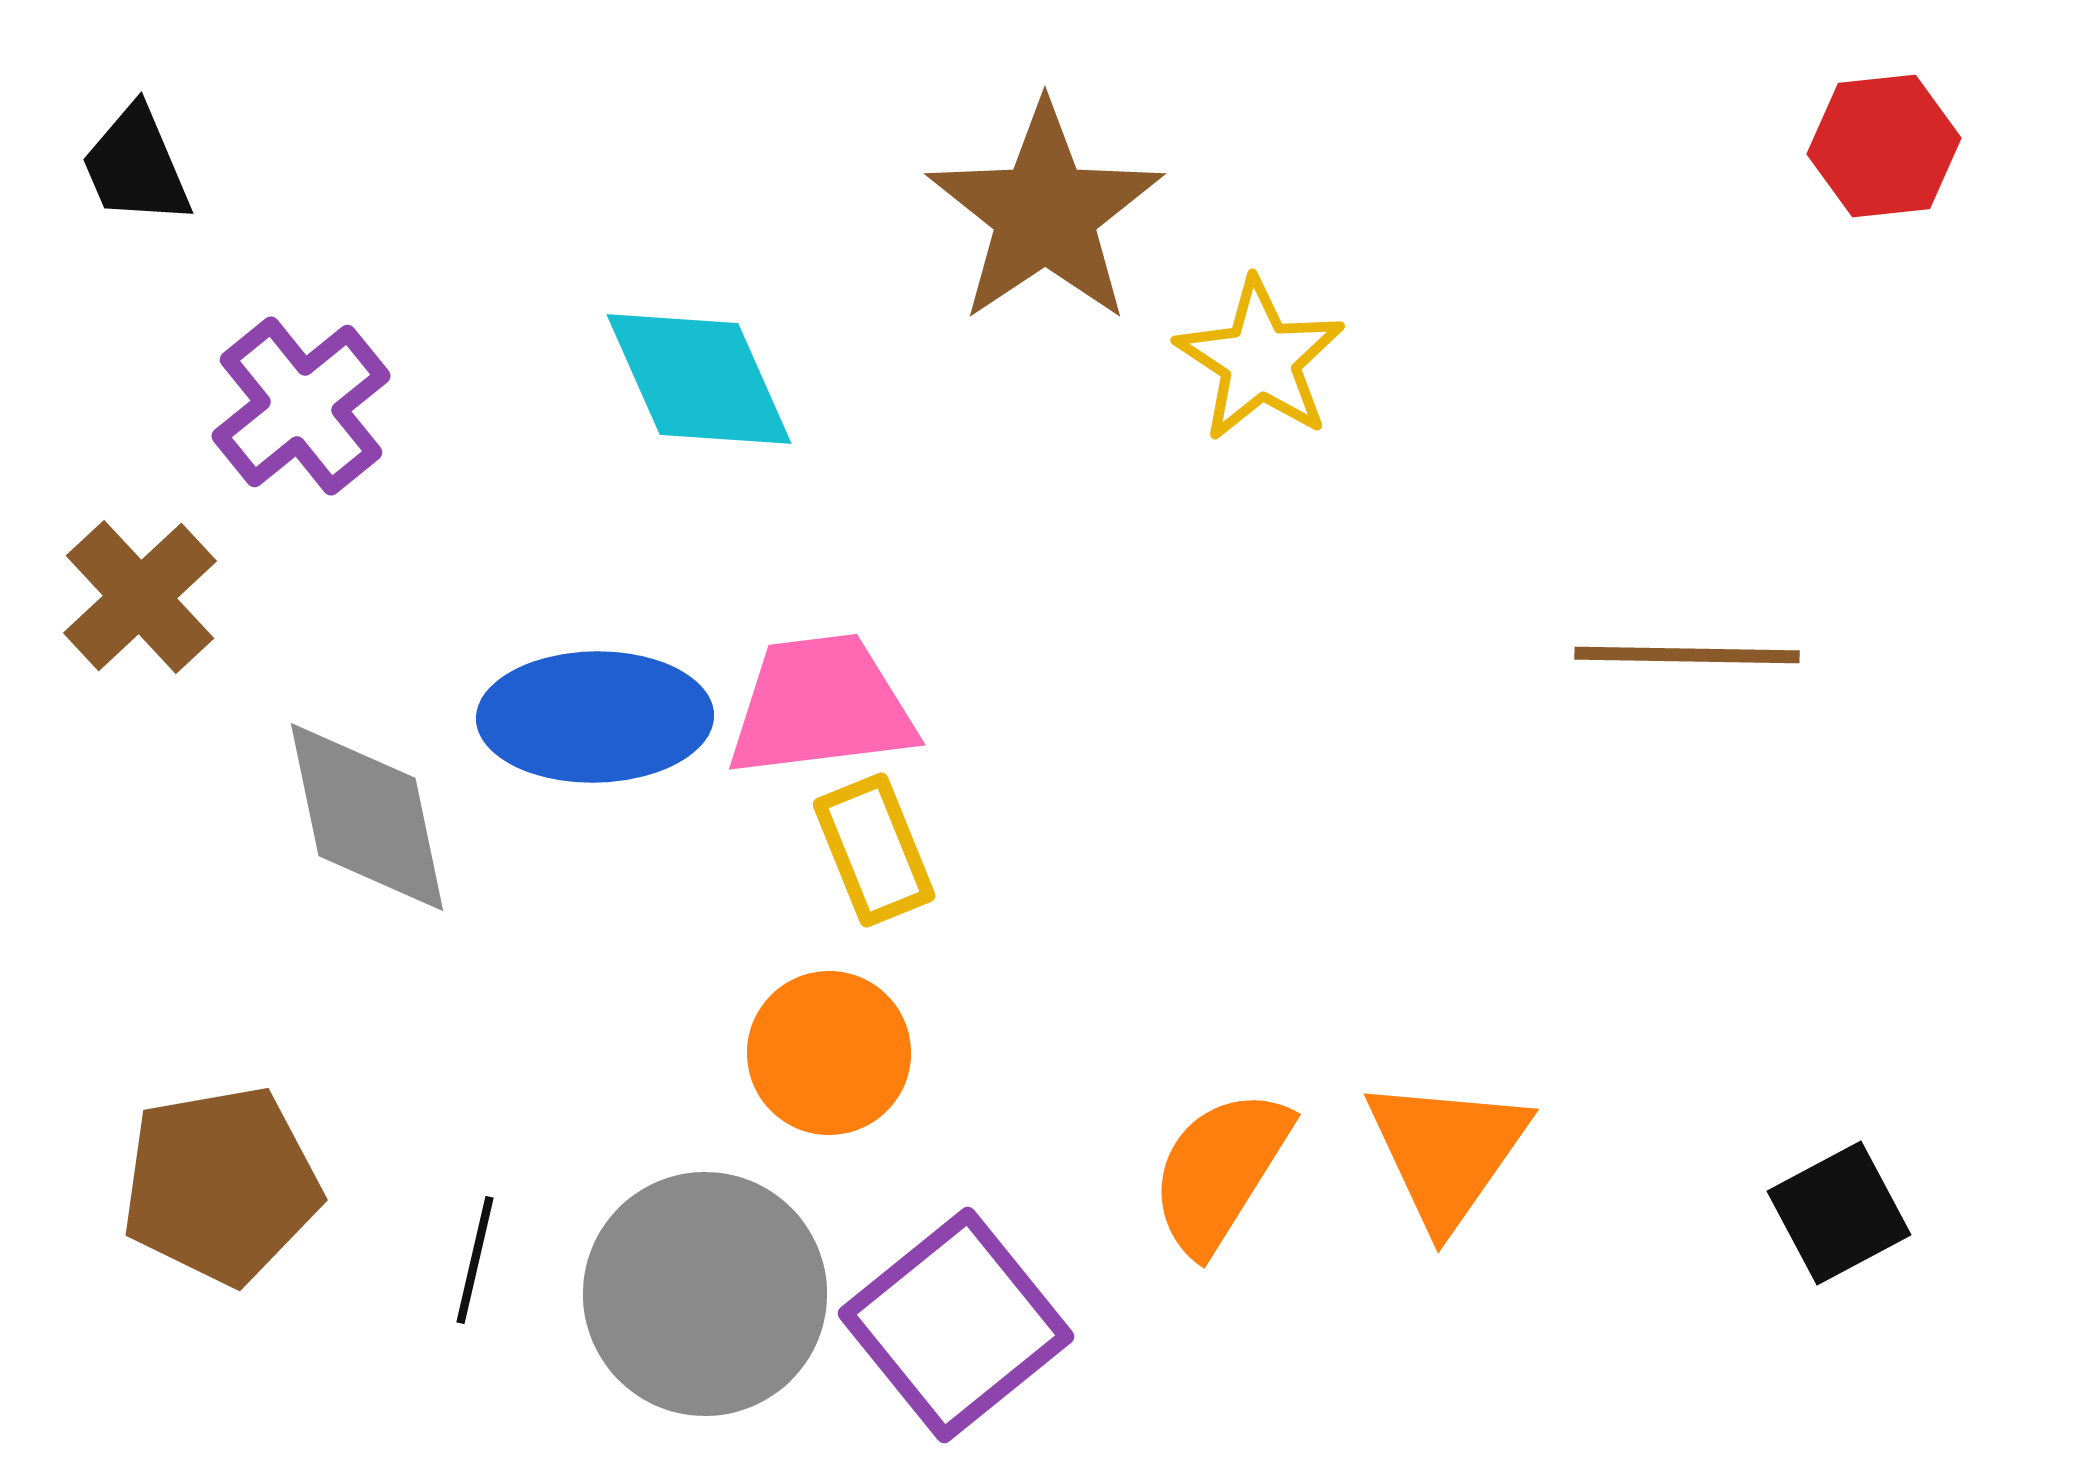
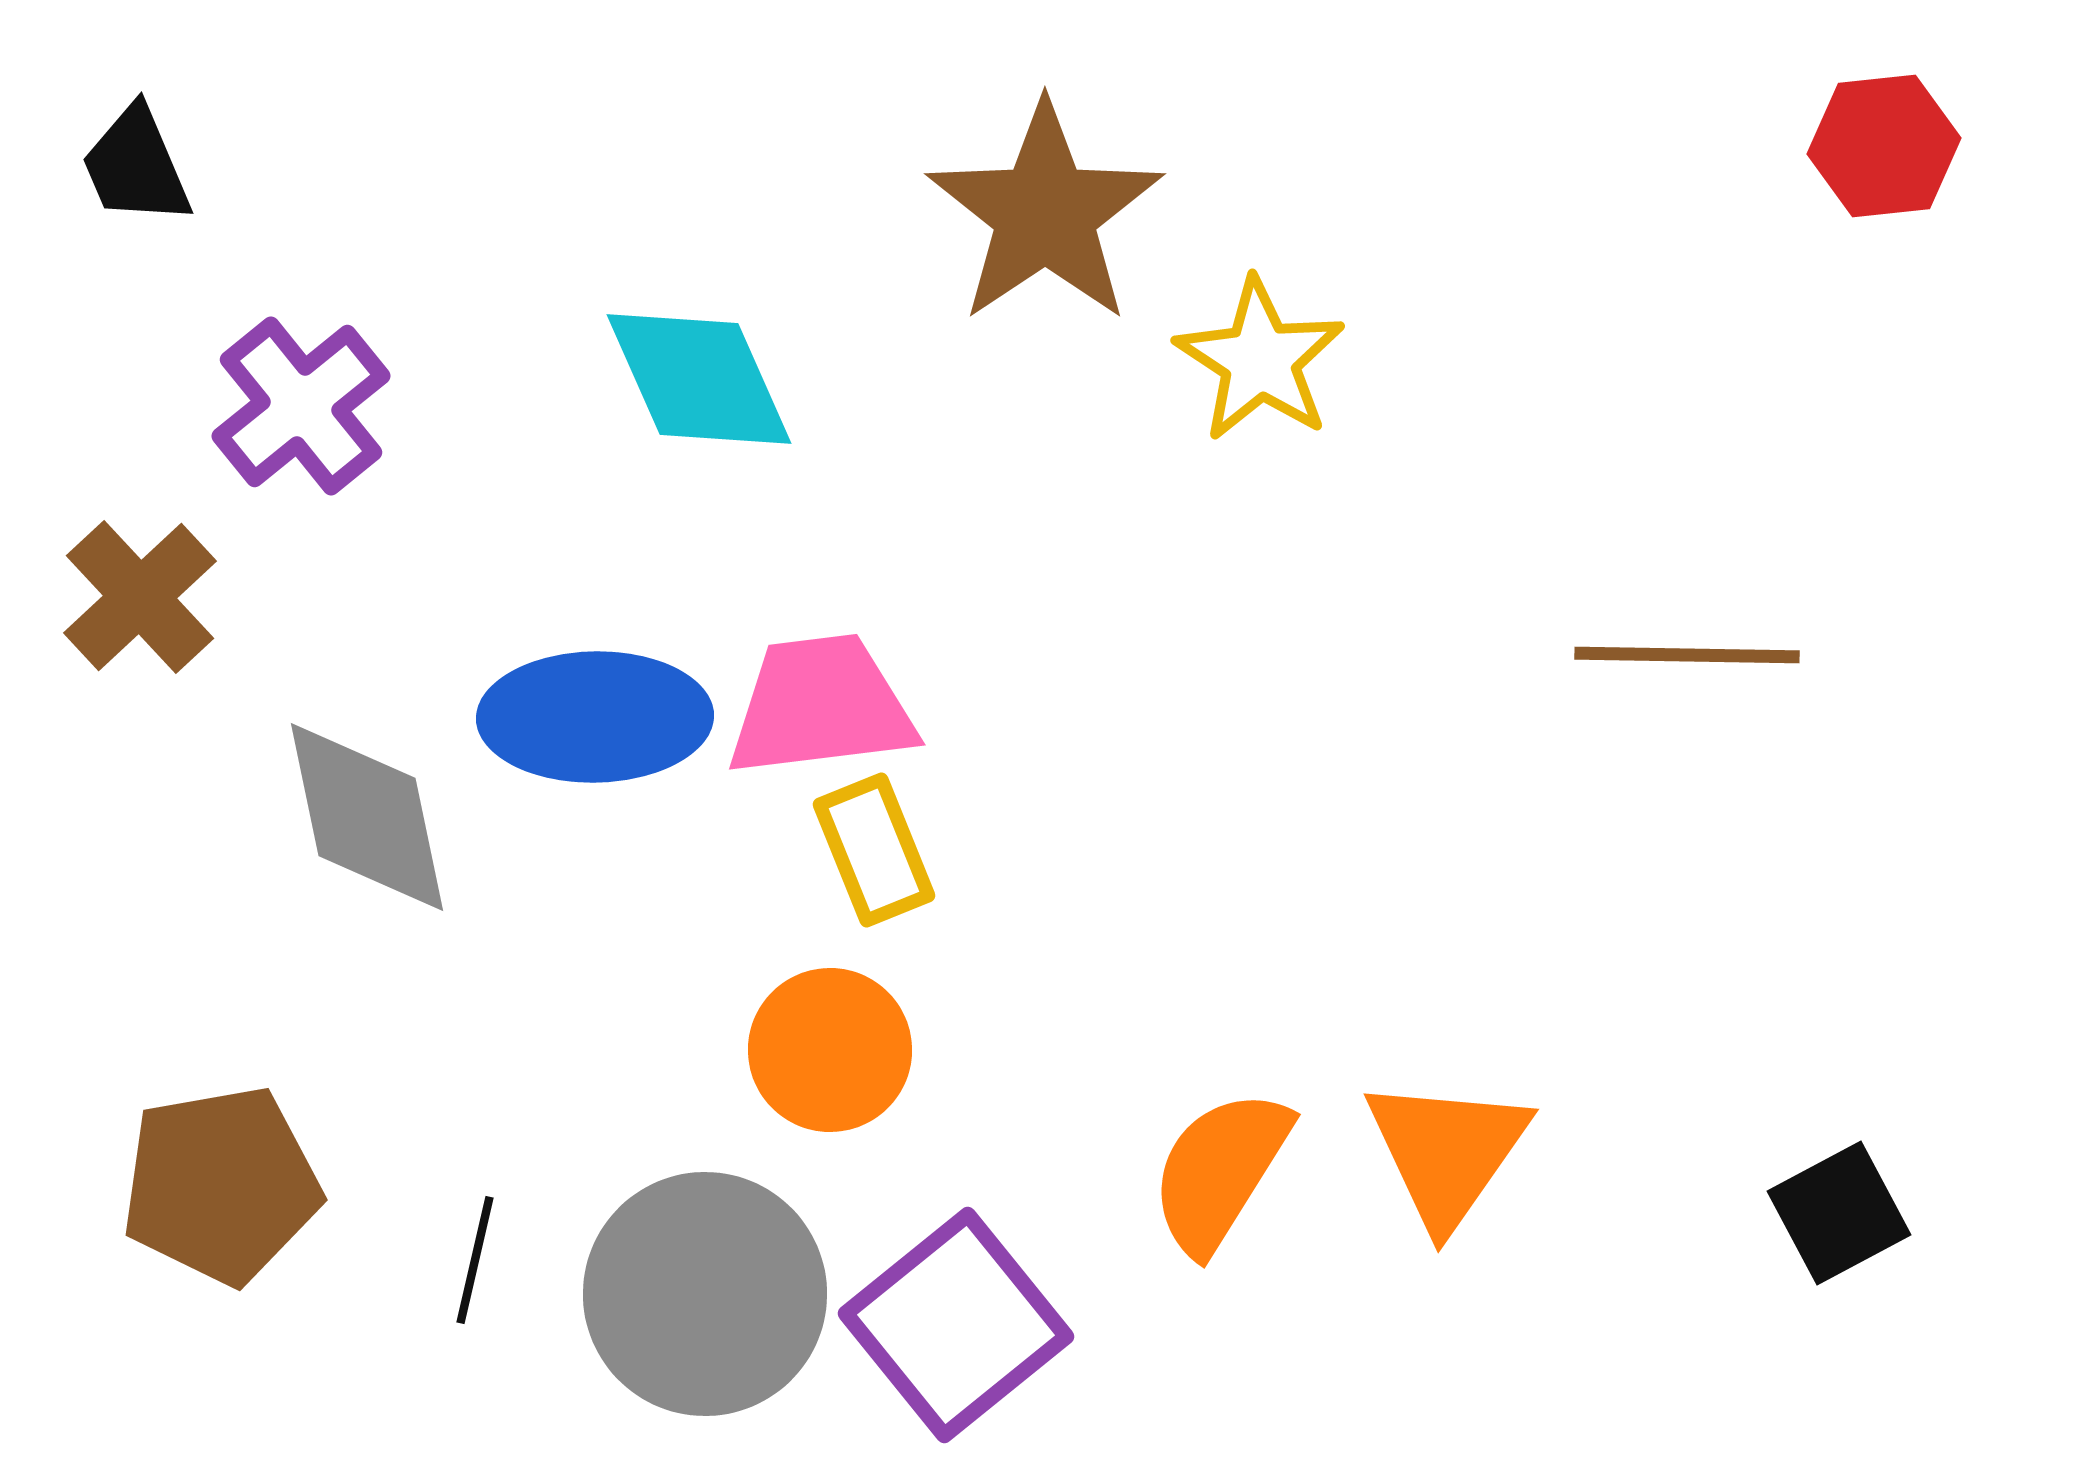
orange circle: moved 1 px right, 3 px up
